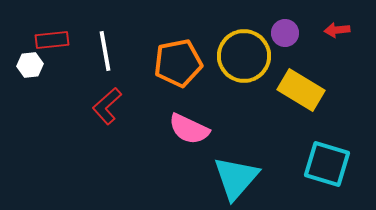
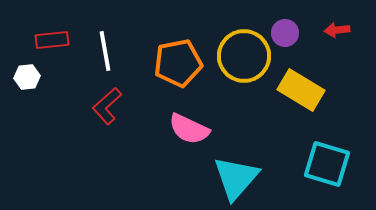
white hexagon: moved 3 px left, 12 px down
